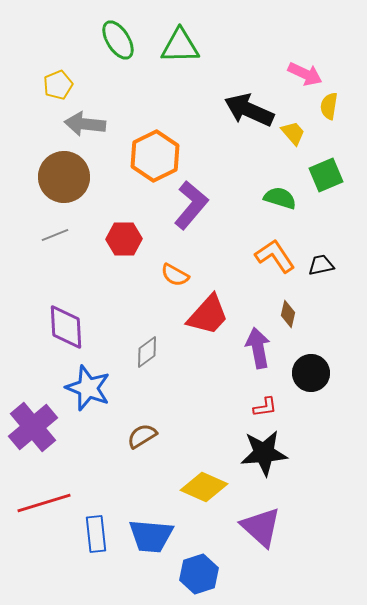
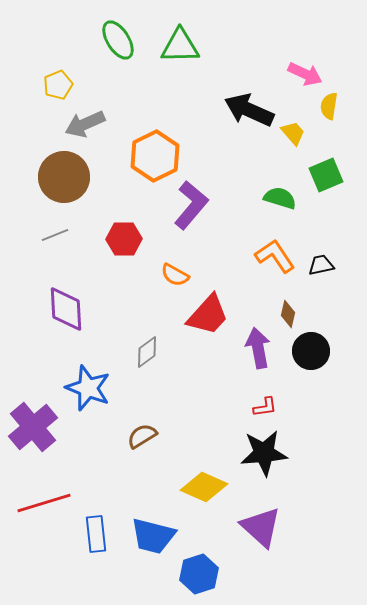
gray arrow: rotated 30 degrees counterclockwise
purple diamond: moved 18 px up
black circle: moved 22 px up
blue trapezoid: moved 2 px right; rotated 9 degrees clockwise
